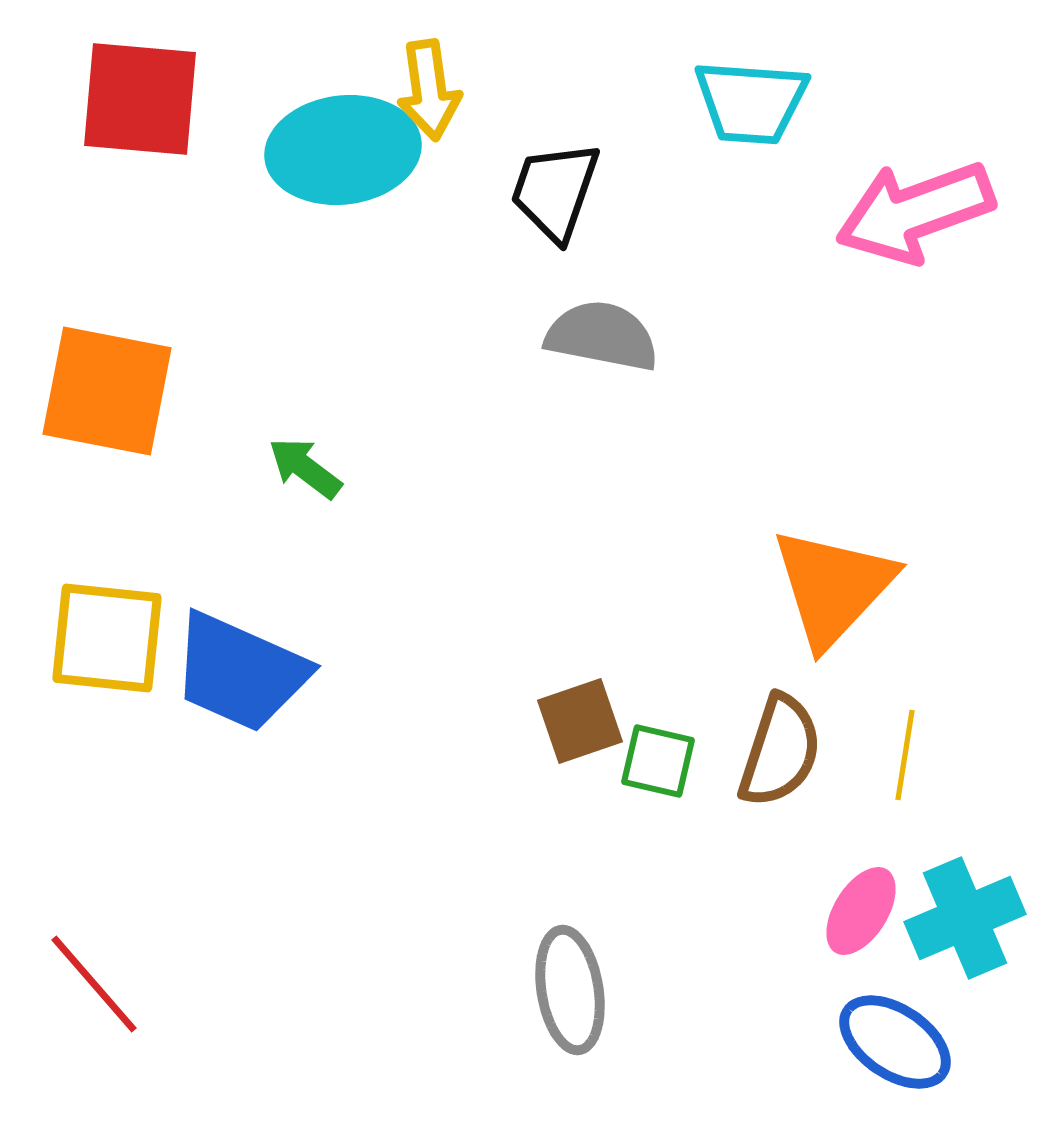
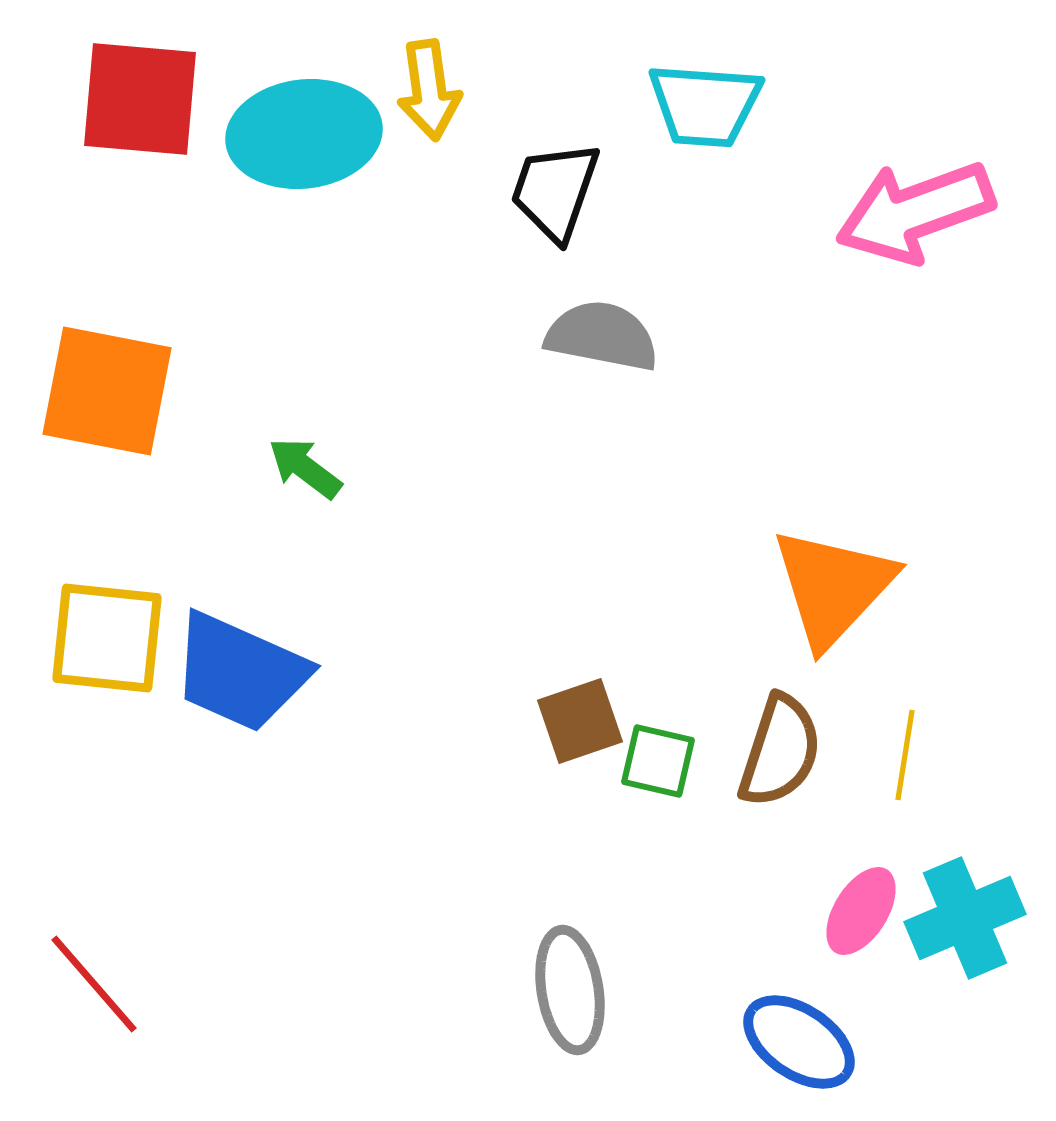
cyan trapezoid: moved 46 px left, 3 px down
cyan ellipse: moved 39 px left, 16 px up
blue ellipse: moved 96 px left
